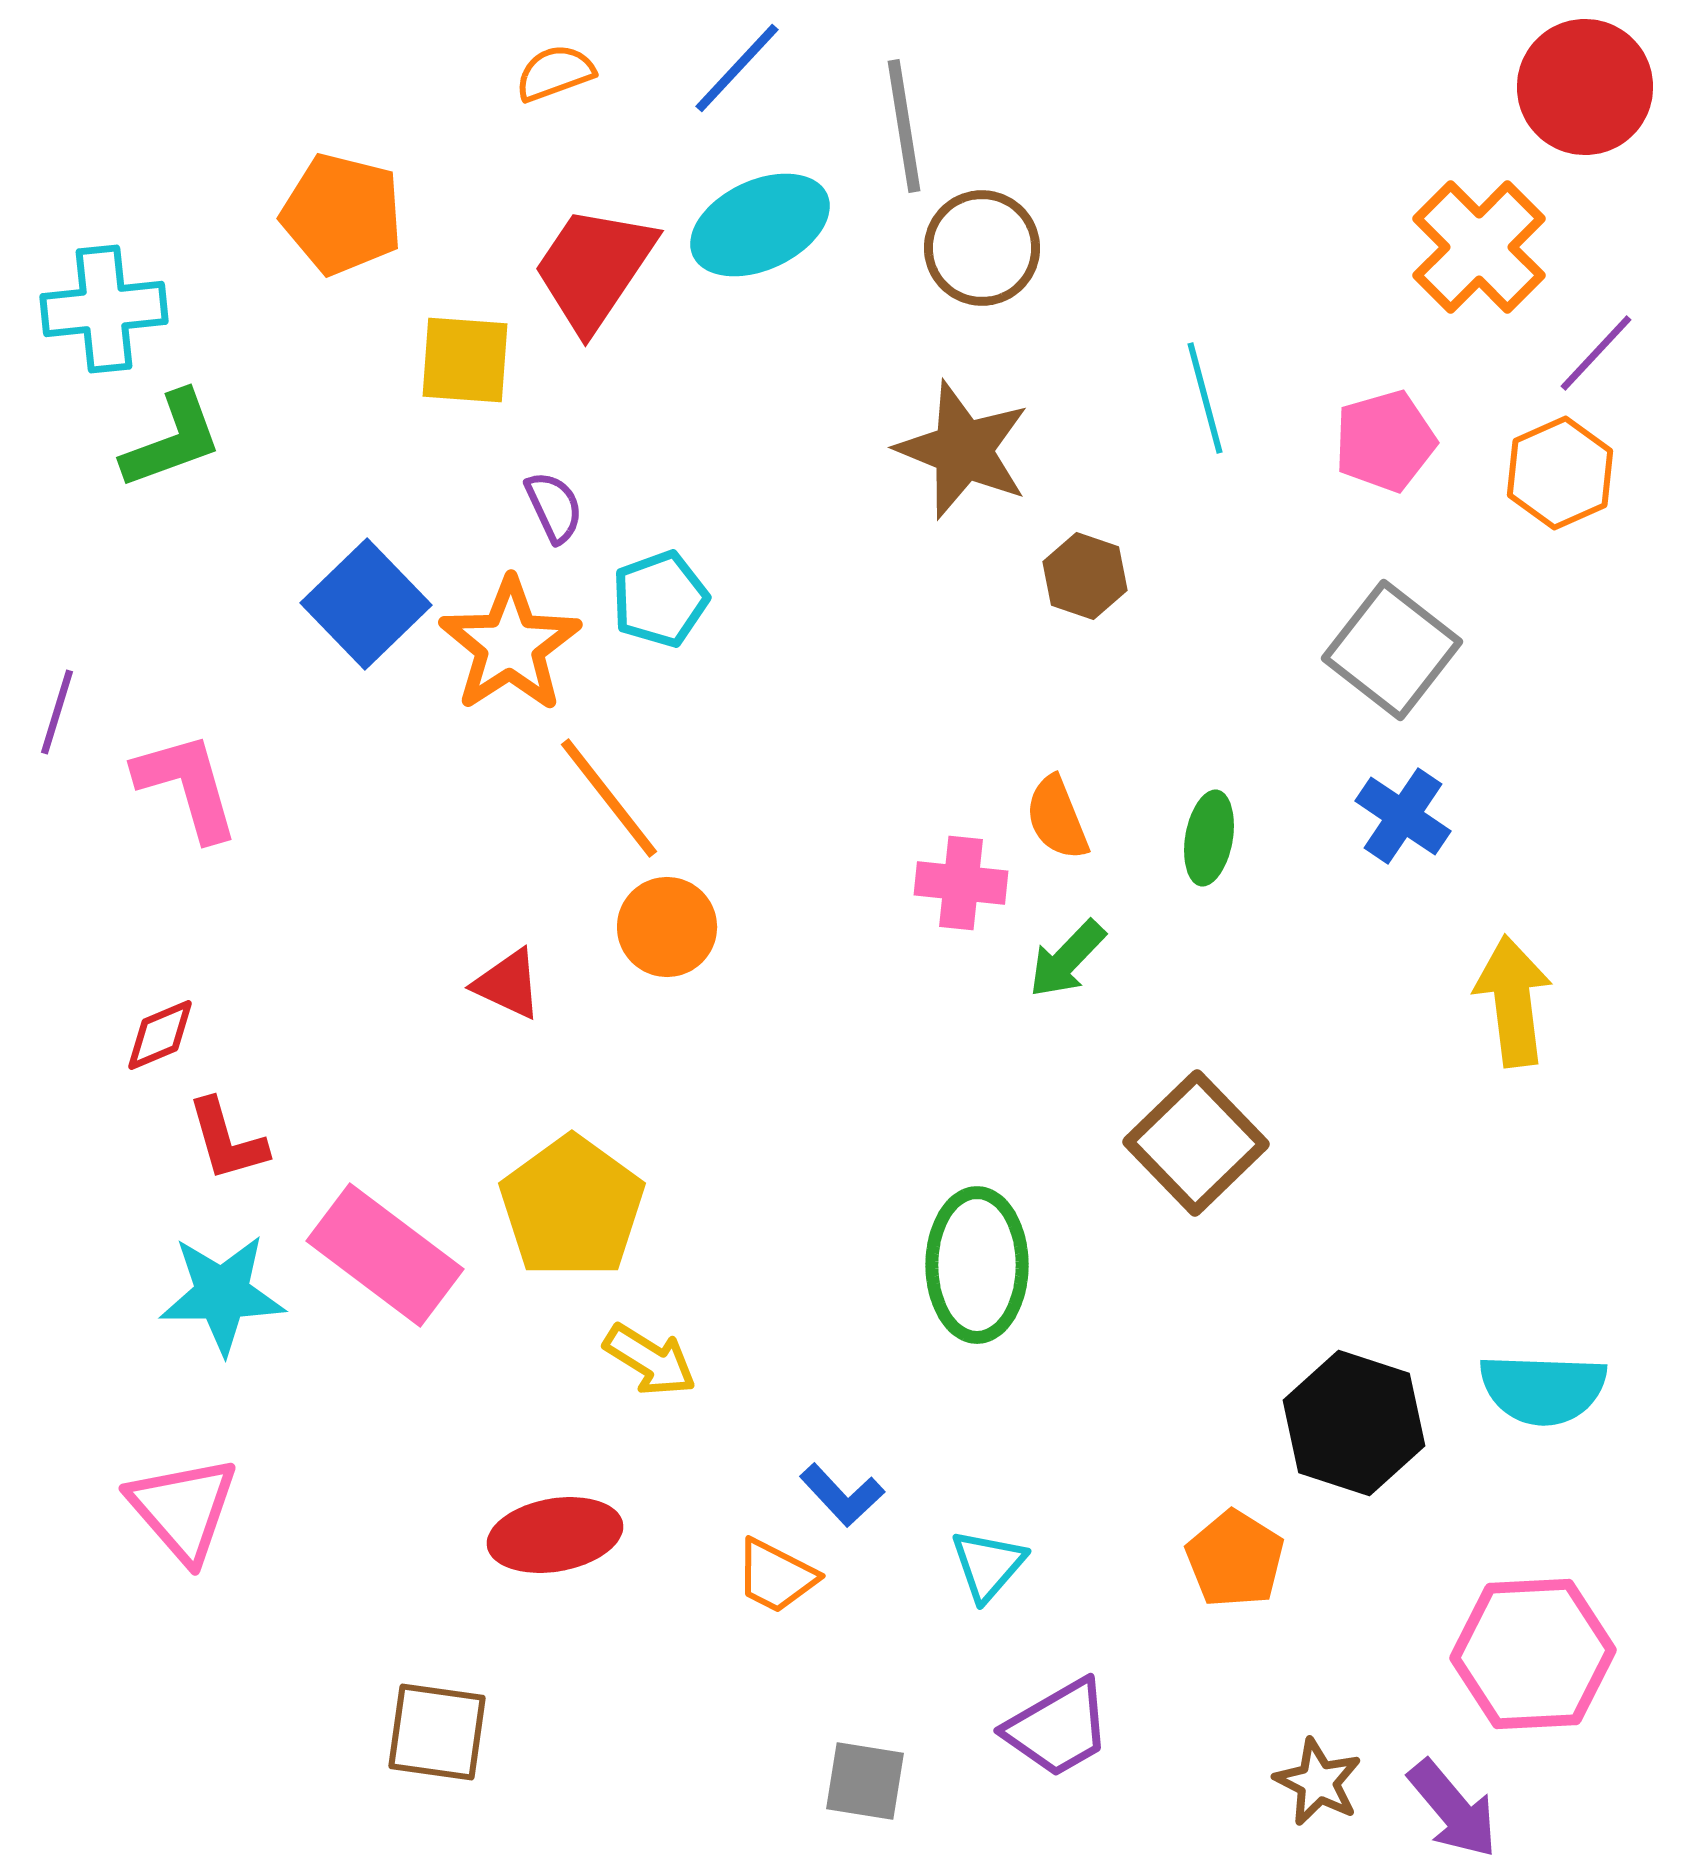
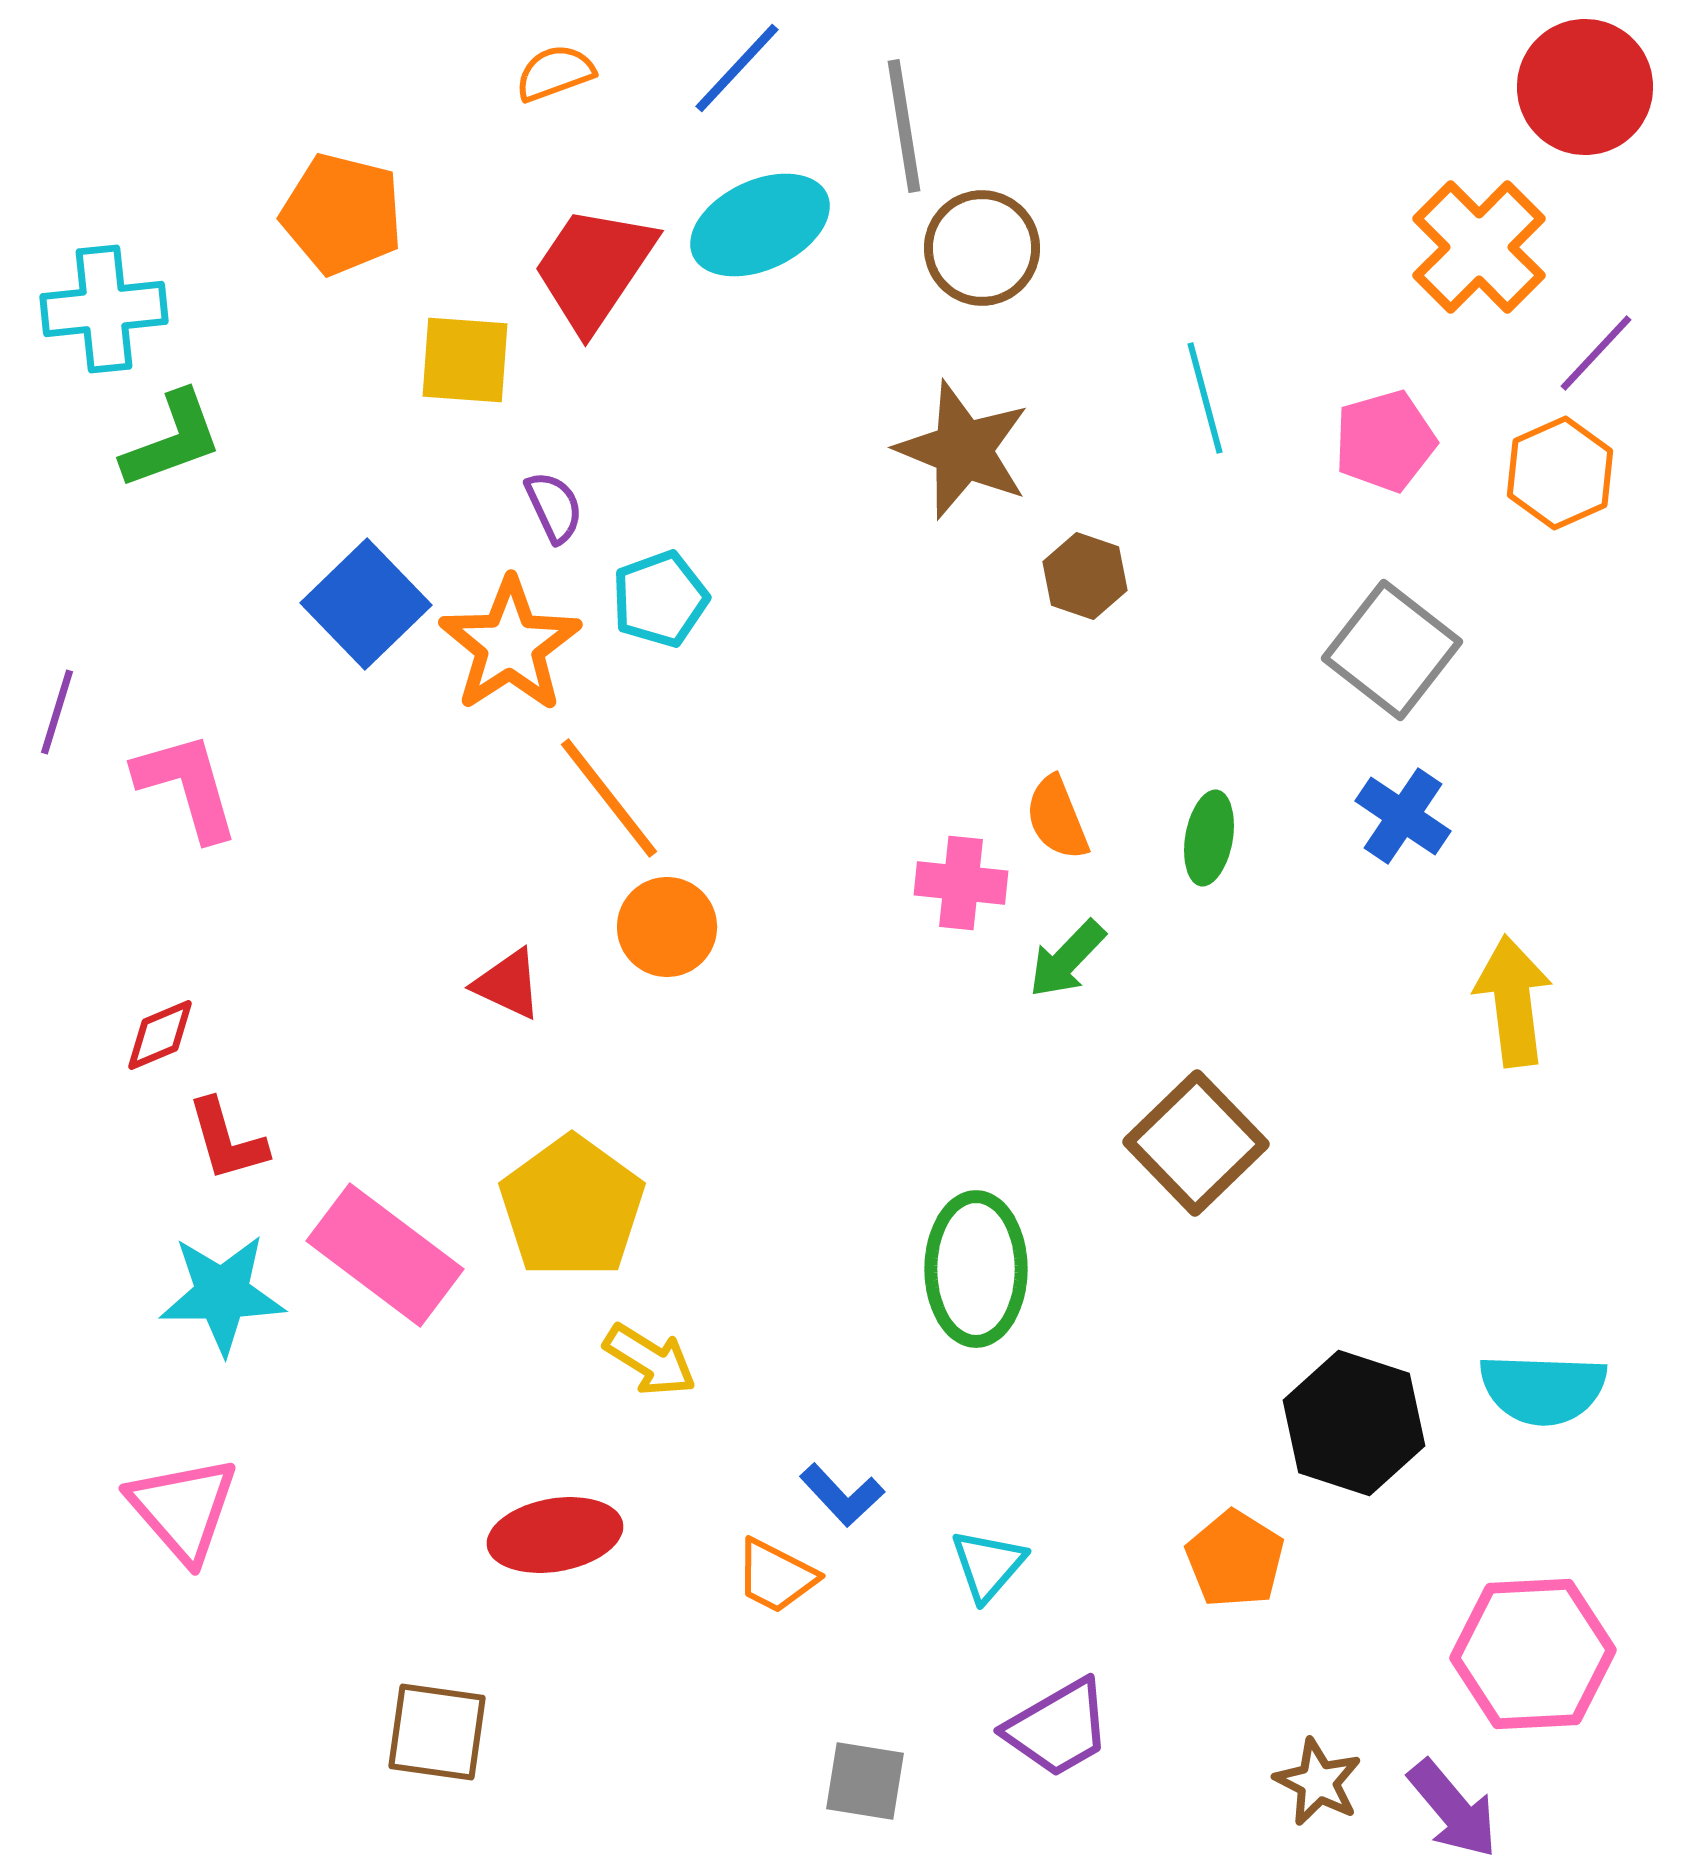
green ellipse at (977, 1265): moved 1 px left, 4 px down
